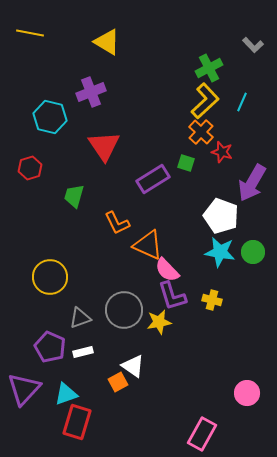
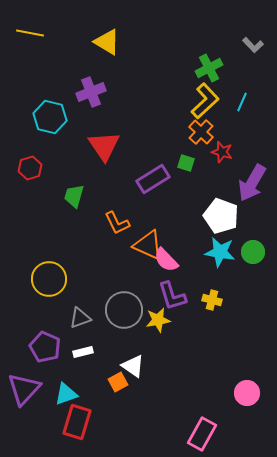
pink semicircle: moved 1 px left, 10 px up
yellow circle: moved 1 px left, 2 px down
yellow star: moved 1 px left, 2 px up
purple pentagon: moved 5 px left
